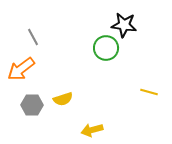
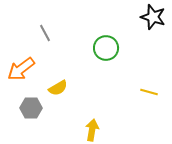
black star: moved 29 px right, 8 px up; rotated 10 degrees clockwise
gray line: moved 12 px right, 4 px up
yellow semicircle: moved 5 px left, 11 px up; rotated 12 degrees counterclockwise
gray hexagon: moved 1 px left, 3 px down
yellow arrow: rotated 115 degrees clockwise
